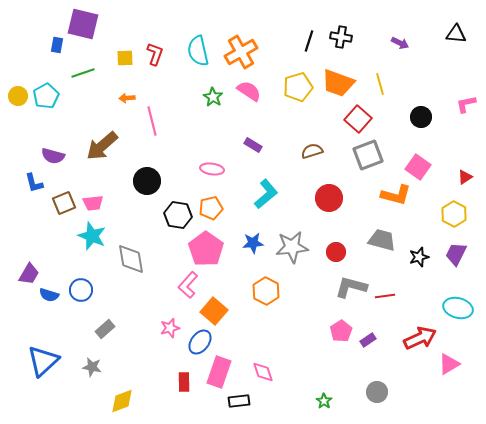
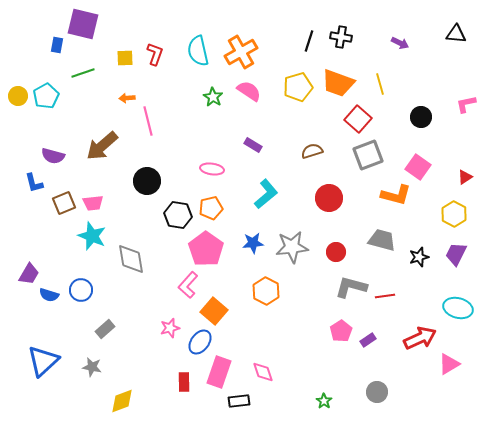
pink line at (152, 121): moved 4 px left
